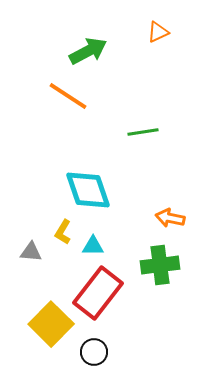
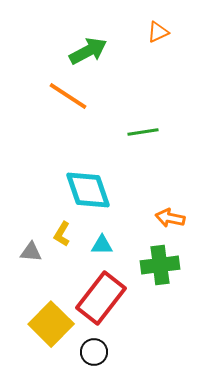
yellow L-shape: moved 1 px left, 2 px down
cyan triangle: moved 9 px right, 1 px up
red rectangle: moved 3 px right, 5 px down
